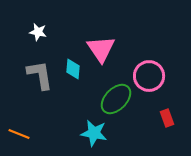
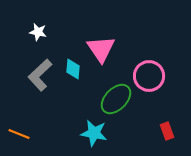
gray L-shape: rotated 124 degrees counterclockwise
red rectangle: moved 13 px down
